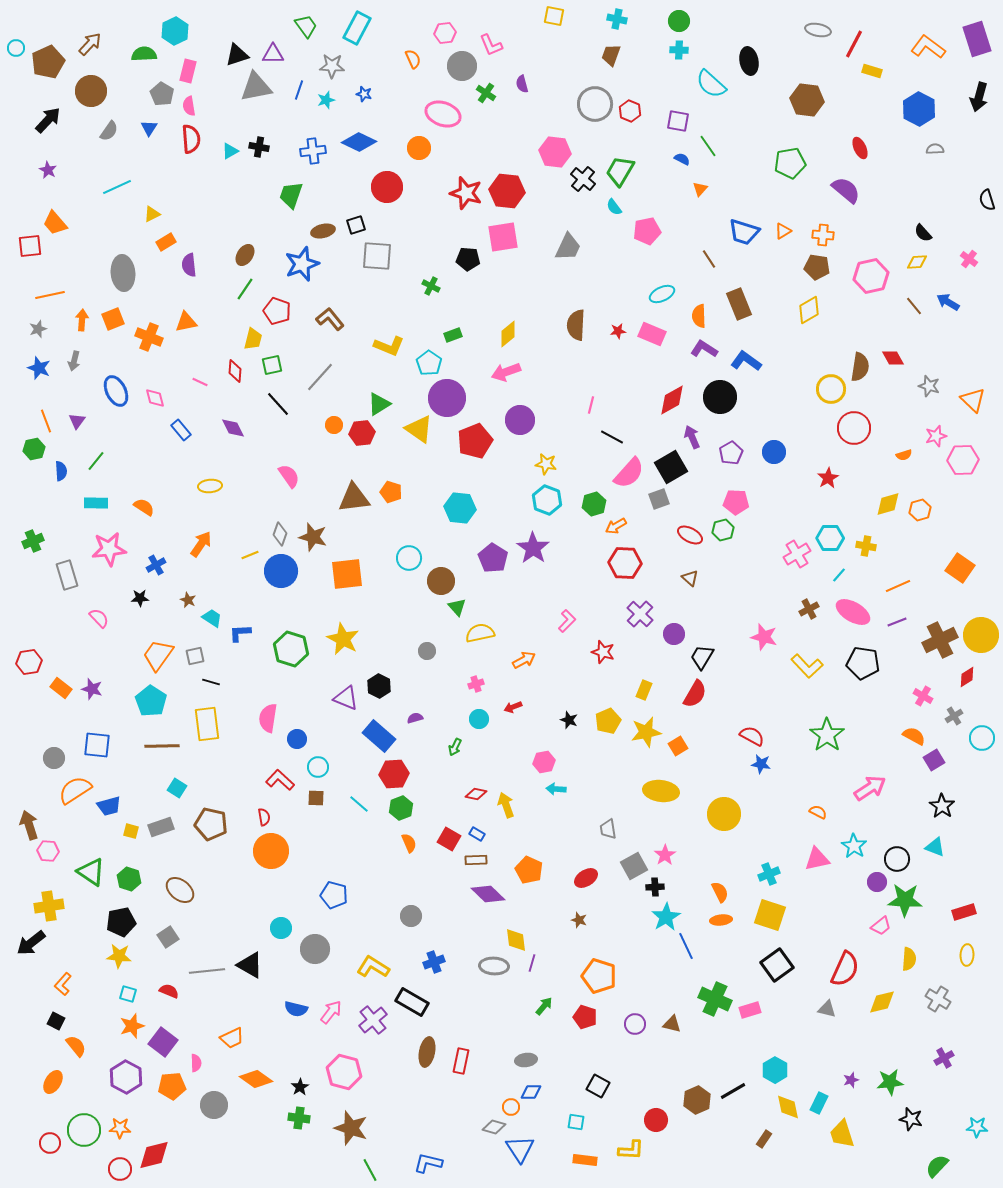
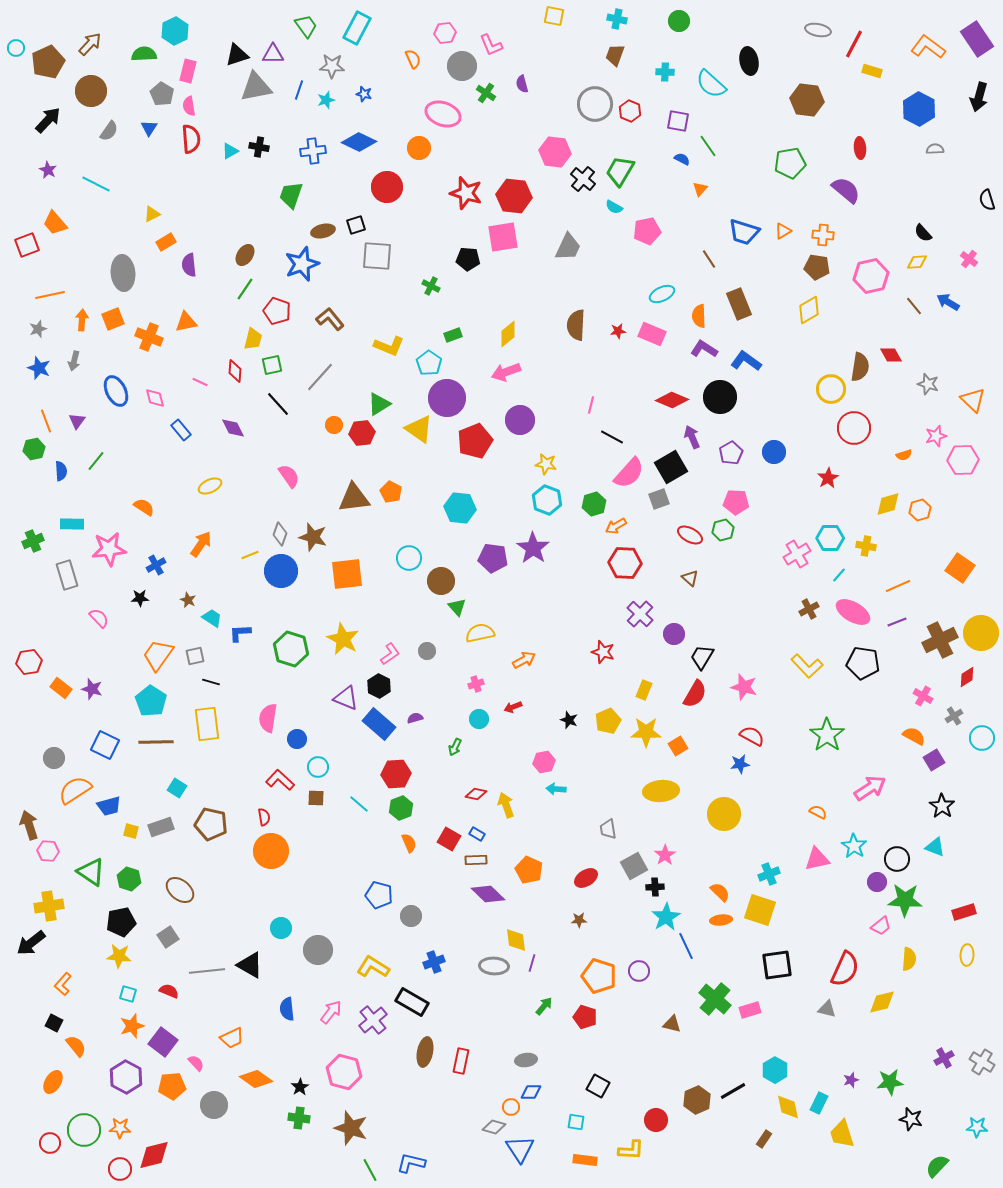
purple rectangle at (977, 39): rotated 16 degrees counterclockwise
cyan cross at (679, 50): moved 14 px left, 22 px down
brown trapezoid at (611, 55): moved 4 px right
red ellipse at (860, 148): rotated 20 degrees clockwise
cyan line at (117, 187): moved 21 px left, 3 px up; rotated 52 degrees clockwise
red hexagon at (507, 191): moved 7 px right, 5 px down
cyan semicircle at (614, 207): rotated 24 degrees counterclockwise
red square at (30, 246): moved 3 px left, 1 px up; rotated 15 degrees counterclockwise
red diamond at (893, 358): moved 2 px left, 3 px up
gray star at (929, 386): moved 1 px left, 2 px up
red diamond at (672, 400): rotated 52 degrees clockwise
yellow ellipse at (210, 486): rotated 20 degrees counterclockwise
orange pentagon at (391, 492): rotated 10 degrees clockwise
cyan rectangle at (96, 503): moved 24 px left, 21 px down
purple pentagon at (493, 558): rotated 24 degrees counterclockwise
pink L-shape at (567, 621): moved 177 px left, 33 px down; rotated 10 degrees clockwise
yellow circle at (981, 635): moved 2 px up
pink star at (764, 637): moved 20 px left, 50 px down
yellow star at (646, 732): rotated 12 degrees clockwise
blue rectangle at (379, 736): moved 12 px up
blue square at (97, 745): moved 8 px right; rotated 20 degrees clockwise
brown line at (162, 746): moved 6 px left, 4 px up
blue star at (761, 764): moved 21 px left; rotated 18 degrees counterclockwise
red hexagon at (394, 774): moved 2 px right
yellow ellipse at (661, 791): rotated 12 degrees counterclockwise
orange semicircle at (720, 892): rotated 20 degrees counterclockwise
blue pentagon at (334, 895): moved 45 px right
yellow square at (770, 915): moved 10 px left, 5 px up
brown star at (579, 920): rotated 21 degrees counterclockwise
gray circle at (315, 949): moved 3 px right, 1 px down
black square at (777, 965): rotated 28 degrees clockwise
green cross at (715, 999): rotated 16 degrees clockwise
gray cross at (938, 999): moved 44 px right, 63 px down
blue semicircle at (296, 1009): moved 9 px left; rotated 70 degrees clockwise
black square at (56, 1021): moved 2 px left, 2 px down
purple circle at (635, 1024): moved 4 px right, 53 px up
brown ellipse at (427, 1052): moved 2 px left
pink semicircle at (196, 1063): rotated 42 degrees counterclockwise
blue L-shape at (428, 1163): moved 17 px left
